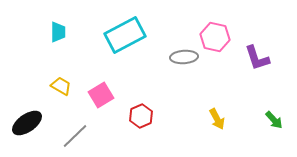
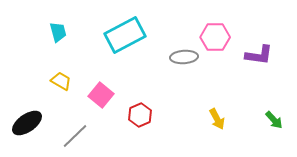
cyan trapezoid: rotated 15 degrees counterclockwise
pink hexagon: rotated 12 degrees counterclockwise
purple L-shape: moved 2 px right, 3 px up; rotated 64 degrees counterclockwise
yellow trapezoid: moved 5 px up
pink square: rotated 20 degrees counterclockwise
red hexagon: moved 1 px left, 1 px up
